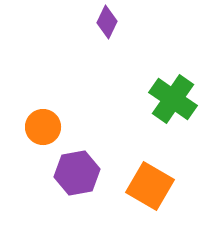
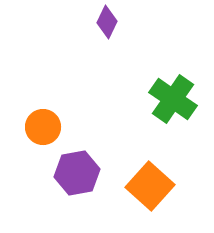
orange square: rotated 12 degrees clockwise
